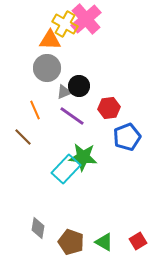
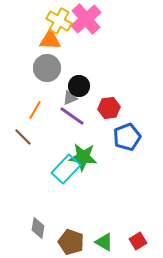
yellow cross: moved 6 px left, 3 px up
gray triangle: moved 6 px right, 6 px down
orange line: rotated 54 degrees clockwise
